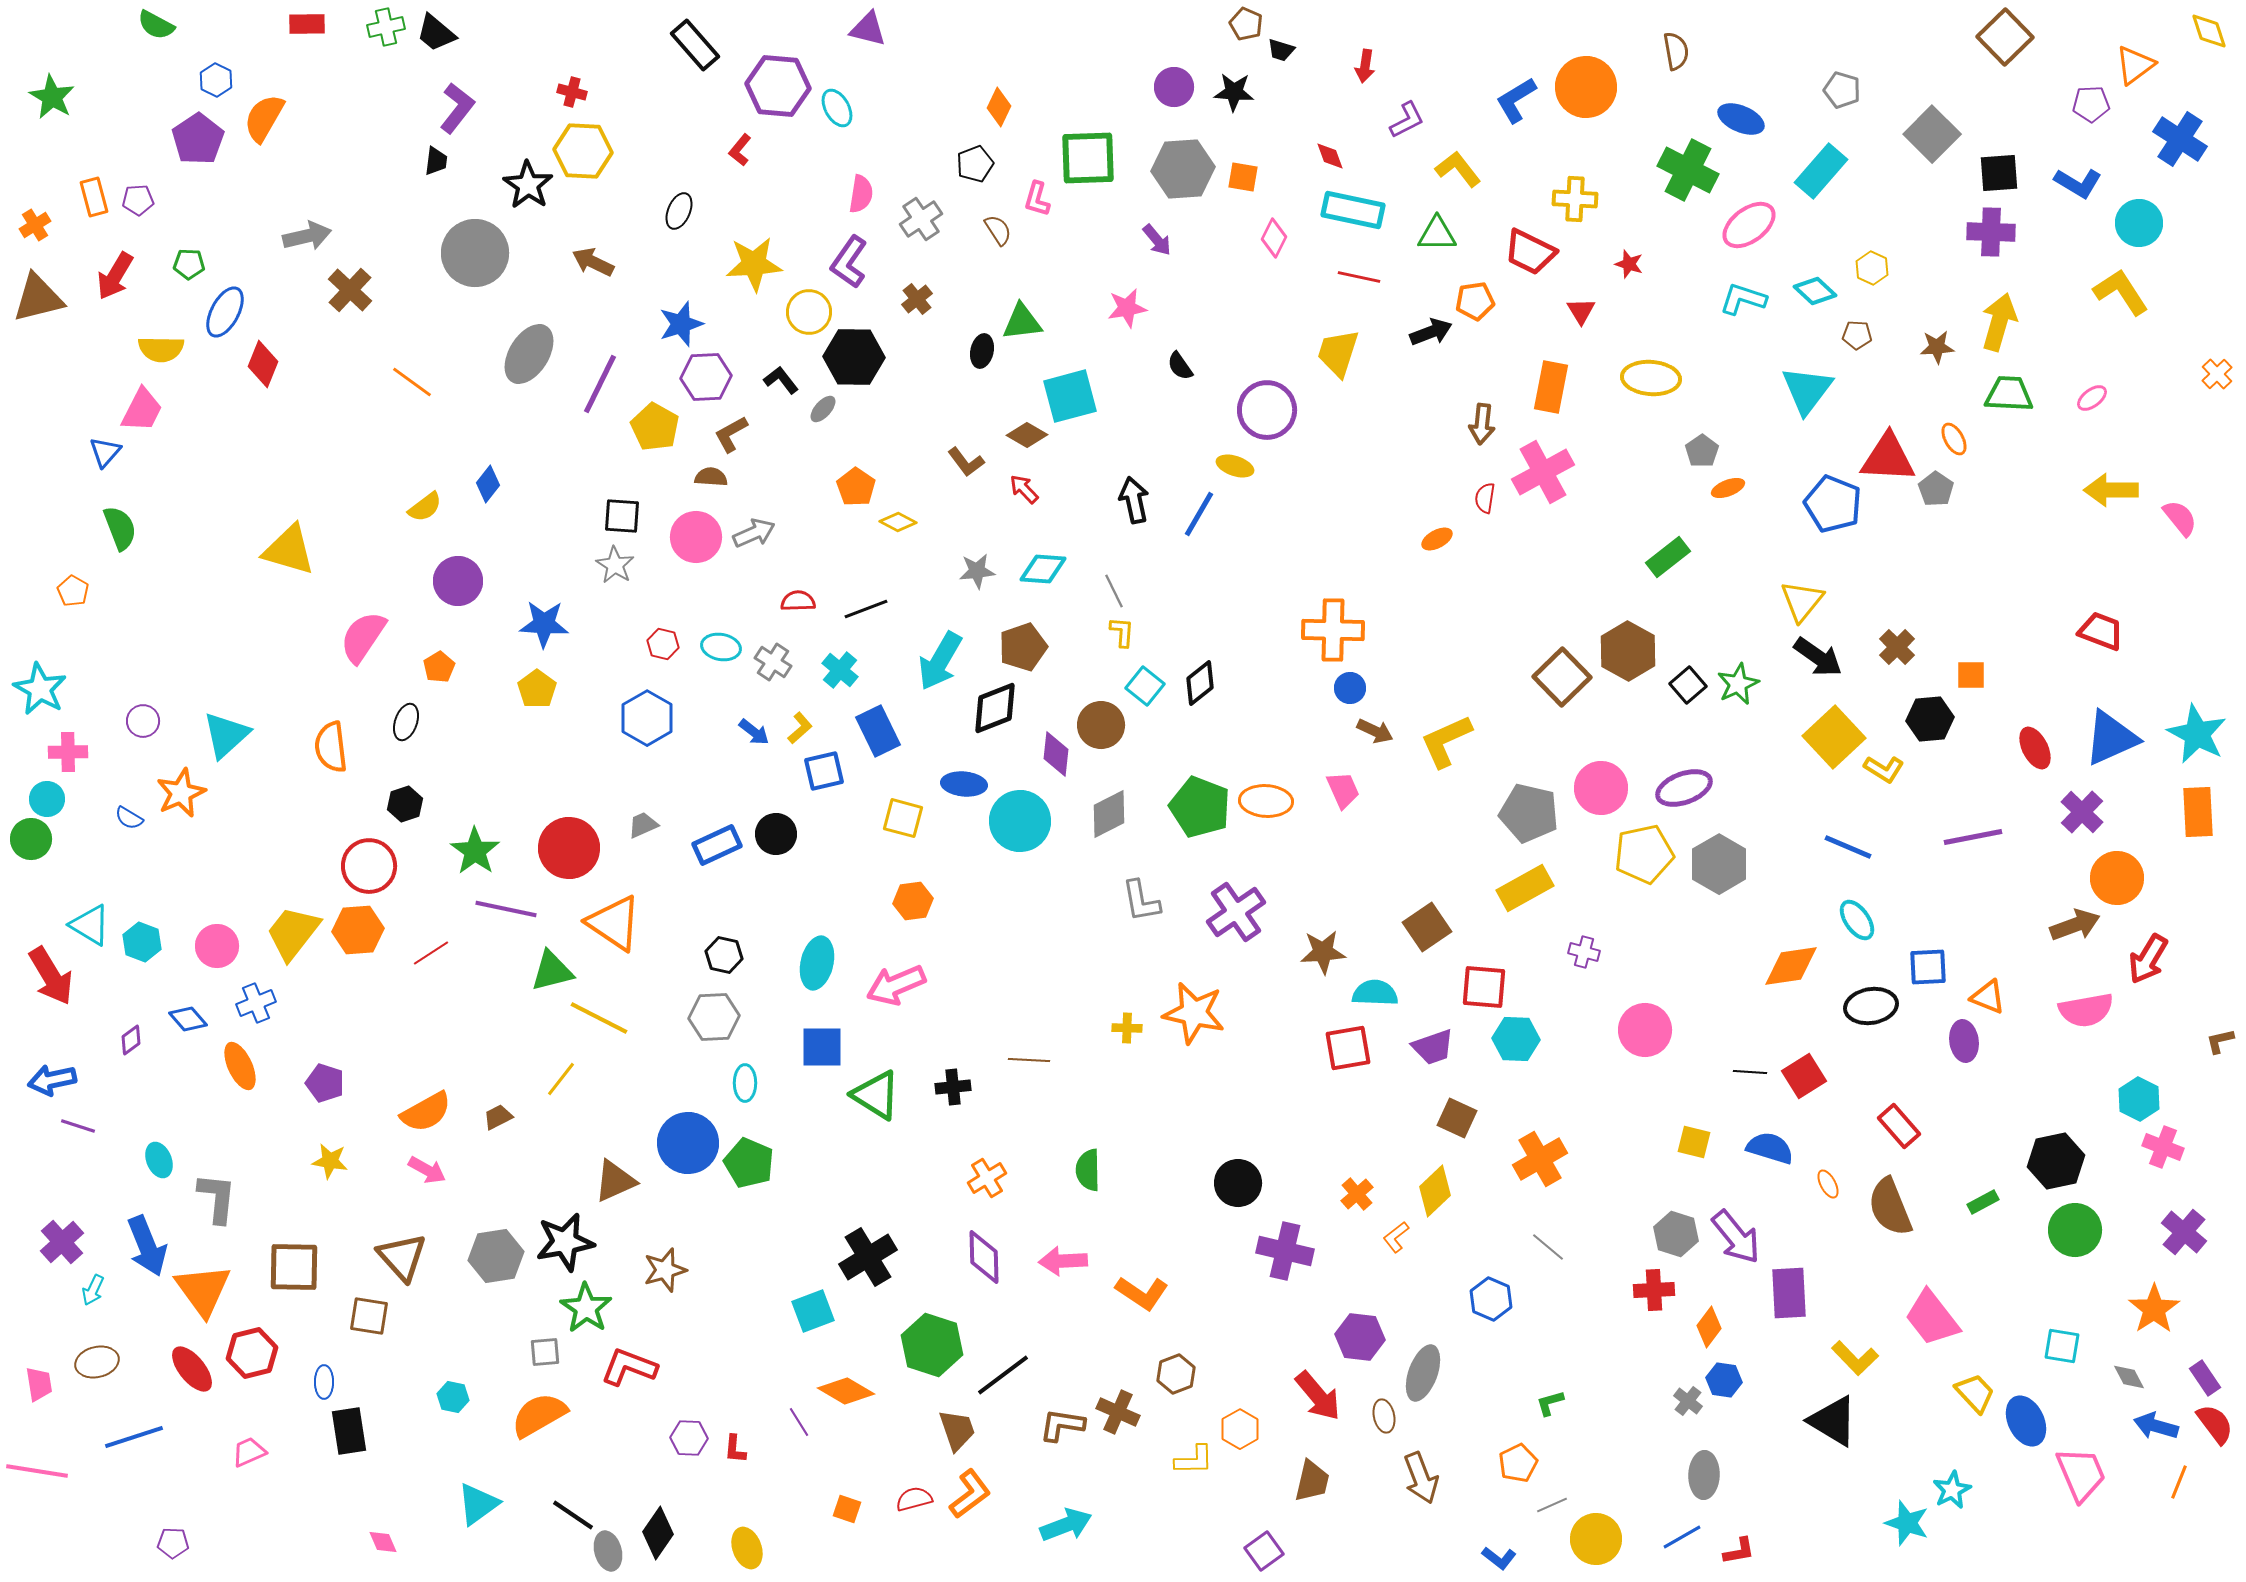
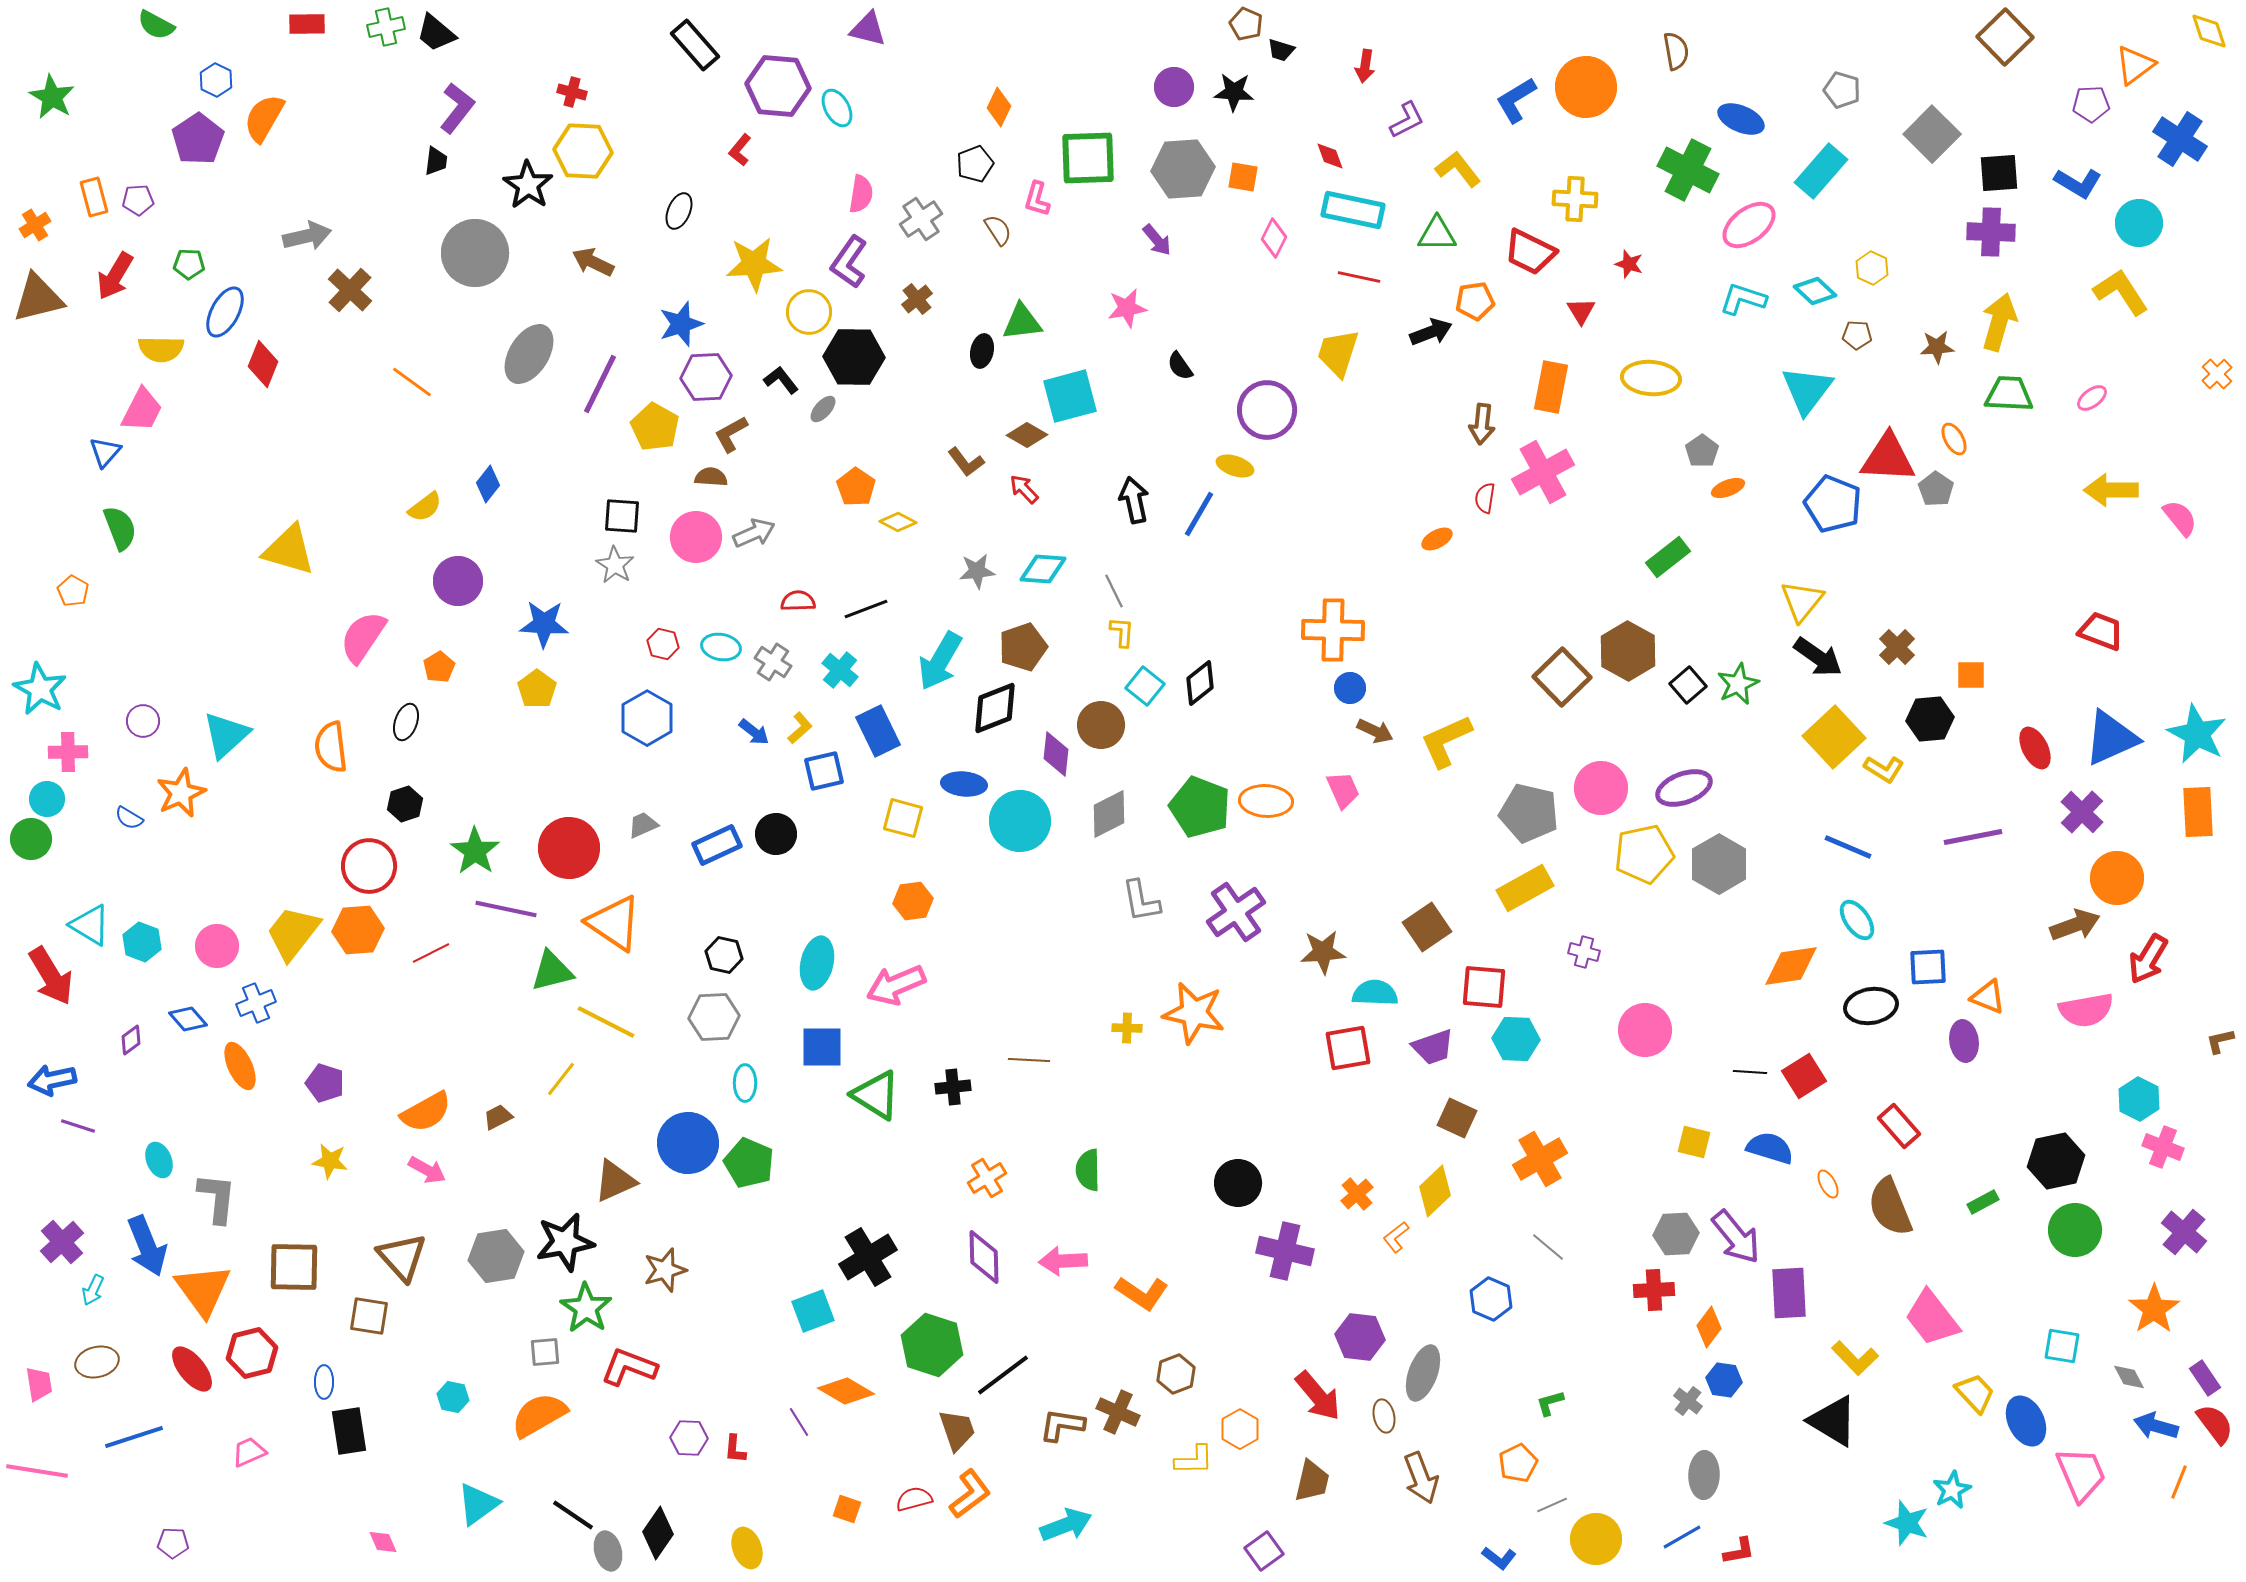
red line at (431, 953): rotated 6 degrees clockwise
yellow line at (599, 1018): moved 7 px right, 4 px down
gray hexagon at (1676, 1234): rotated 21 degrees counterclockwise
